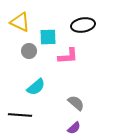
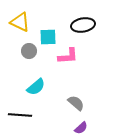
purple semicircle: moved 7 px right
